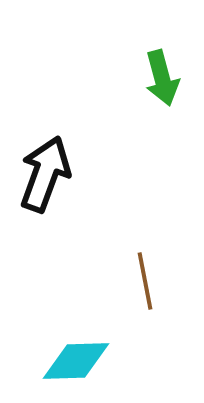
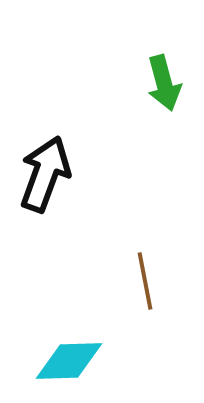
green arrow: moved 2 px right, 5 px down
cyan diamond: moved 7 px left
